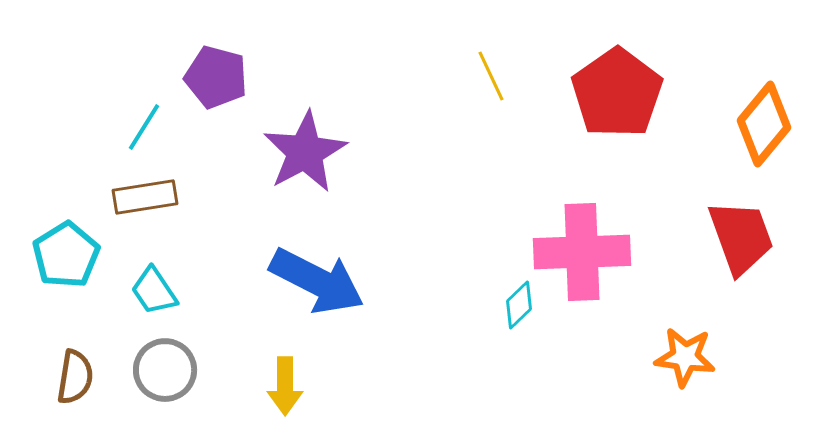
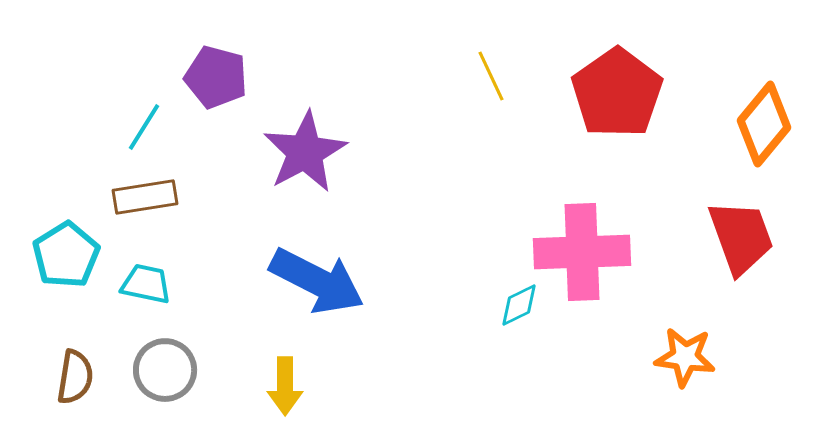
cyan trapezoid: moved 8 px left, 7 px up; rotated 136 degrees clockwise
cyan diamond: rotated 18 degrees clockwise
